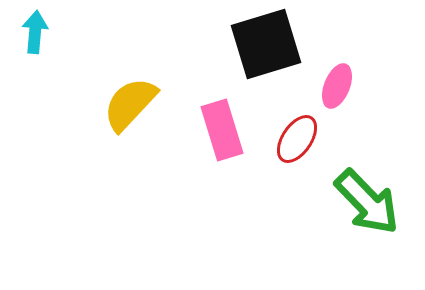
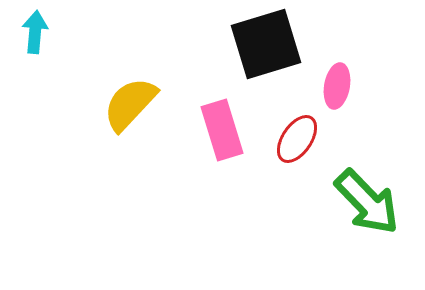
pink ellipse: rotated 12 degrees counterclockwise
